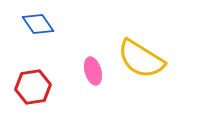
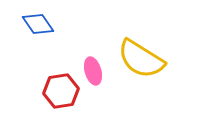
red hexagon: moved 28 px right, 4 px down
